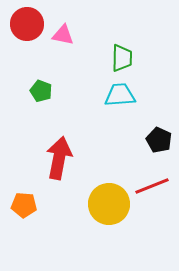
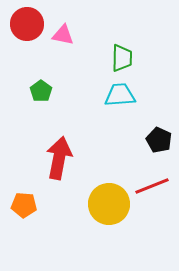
green pentagon: rotated 15 degrees clockwise
